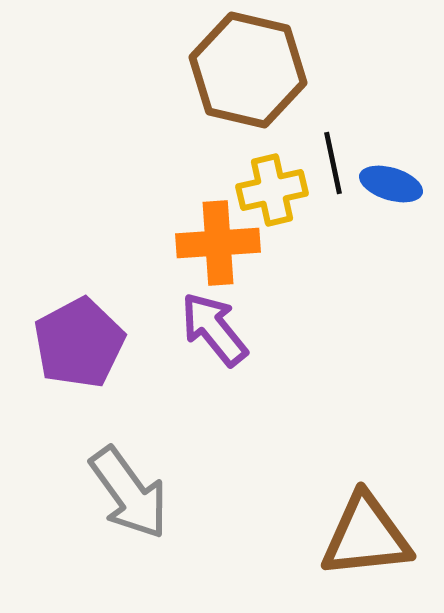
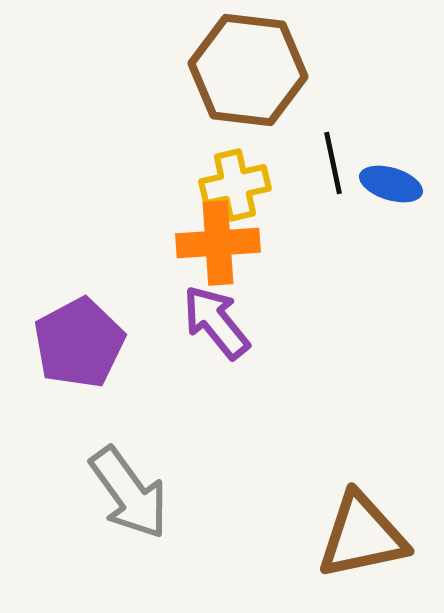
brown hexagon: rotated 6 degrees counterclockwise
yellow cross: moved 37 px left, 5 px up
purple arrow: moved 2 px right, 7 px up
brown triangle: moved 4 px left; rotated 6 degrees counterclockwise
